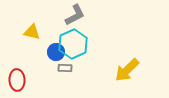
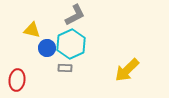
yellow triangle: moved 2 px up
cyan hexagon: moved 2 px left
blue circle: moved 9 px left, 4 px up
red ellipse: rotated 10 degrees clockwise
